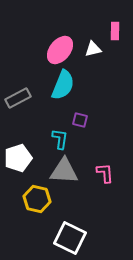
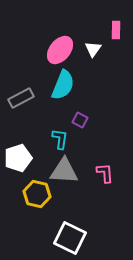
pink rectangle: moved 1 px right, 1 px up
white triangle: rotated 42 degrees counterclockwise
gray rectangle: moved 3 px right
purple square: rotated 14 degrees clockwise
yellow hexagon: moved 5 px up
